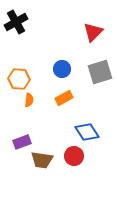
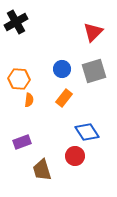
gray square: moved 6 px left, 1 px up
orange rectangle: rotated 24 degrees counterclockwise
red circle: moved 1 px right
brown trapezoid: moved 10 px down; rotated 65 degrees clockwise
